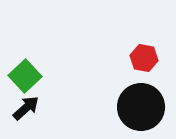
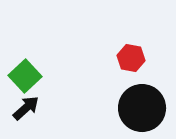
red hexagon: moved 13 px left
black circle: moved 1 px right, 1 px down
